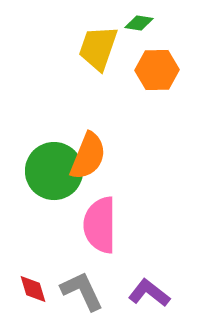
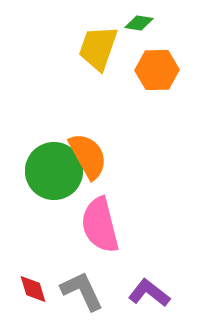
orange semicircle: rotated 51 degrees counterclockwise
pink semicircle: rotated 14 degrees counterclockwise
